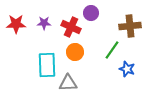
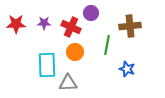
green line: moved 5 px left, 5 px up; rotated 24 degrees counterclockwise
